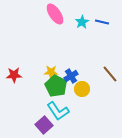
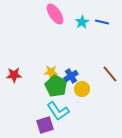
purple square: moved 1 px right; rotated 24 degrees clockwise
